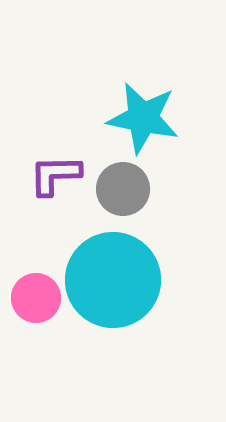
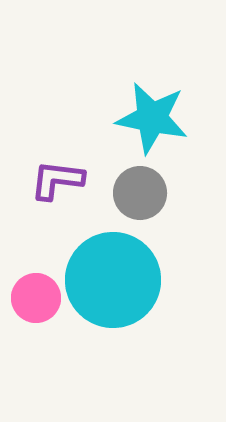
cyan star: moved 9 px right
purple L-shape: moved 2 px right, 5 px down; rotated 8 degrees clockwise
gray circle: moved 17 px right, 4 px down
